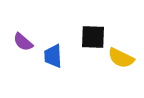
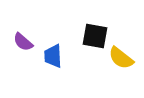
black square: moved 2 px right, 1 px up; rotated 8 degrees clockwise
yellow semicircle: rotated 12 degrees clockwise
